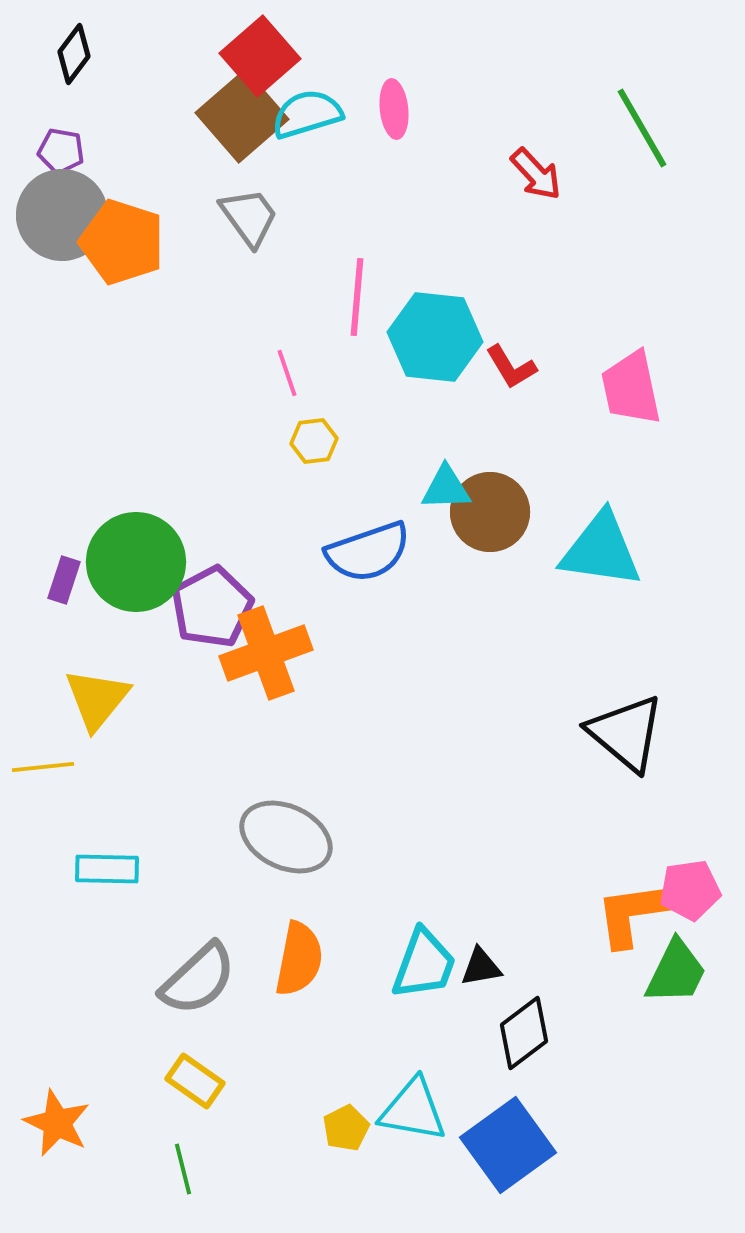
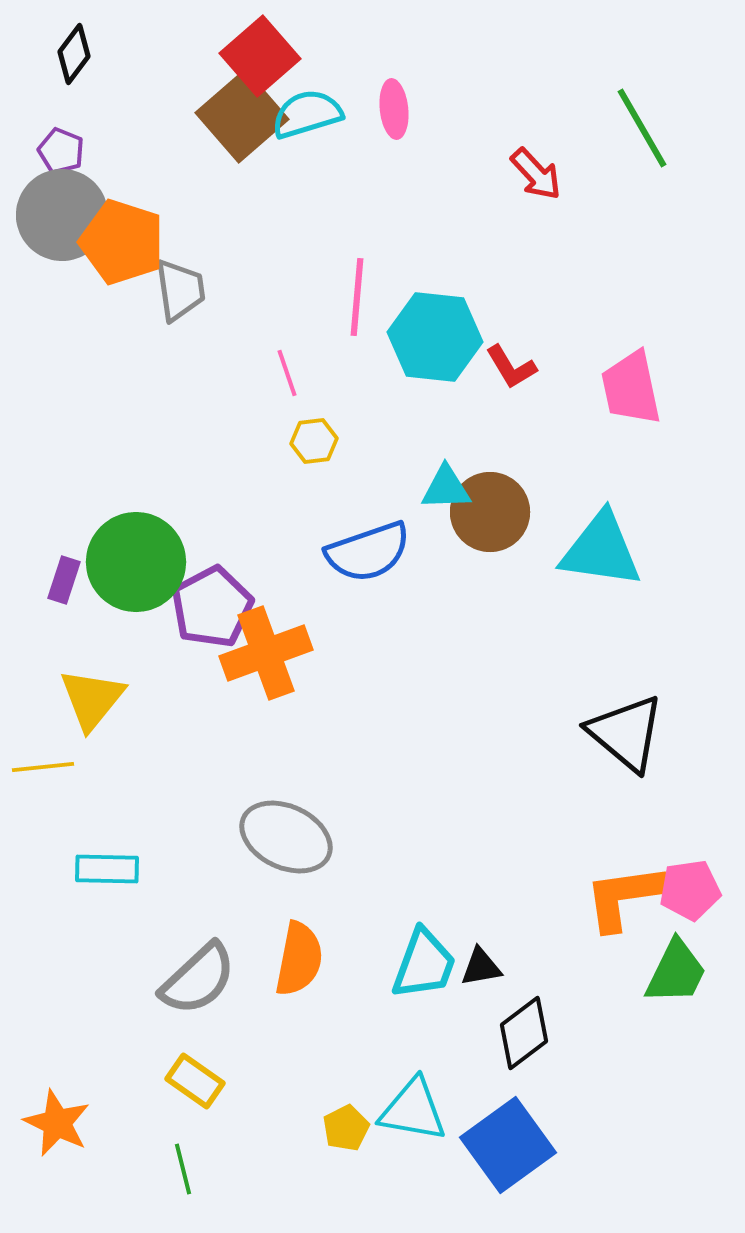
purple pentagon at (61, 151): rotated 12 degrees clockwise
gray trapezoid at (249, 217): moved 69 px left, 73 px down; rotated 28 degrees clockwise
yellow triangle at (97, 699): moved 5 px left
orange L-shape at (635, 913): moved 11 px left, 16 px up
